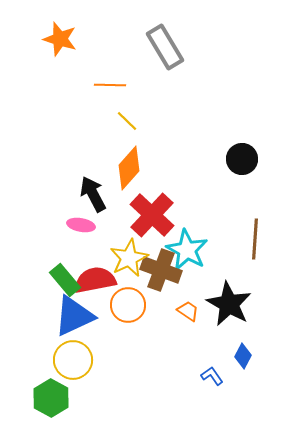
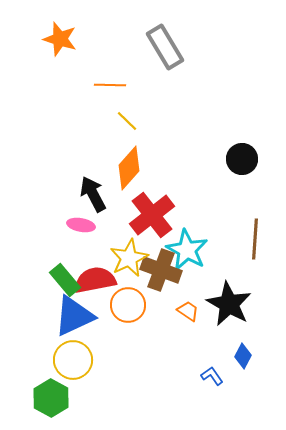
red cross: rotated 9 degrees clockwise
